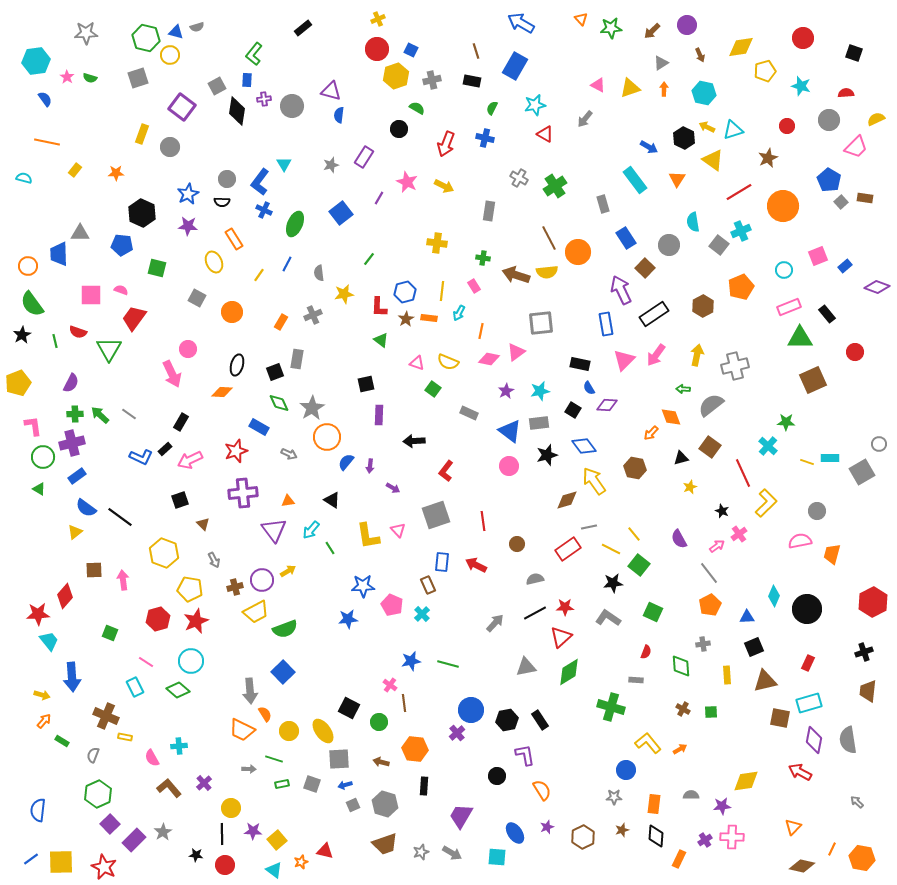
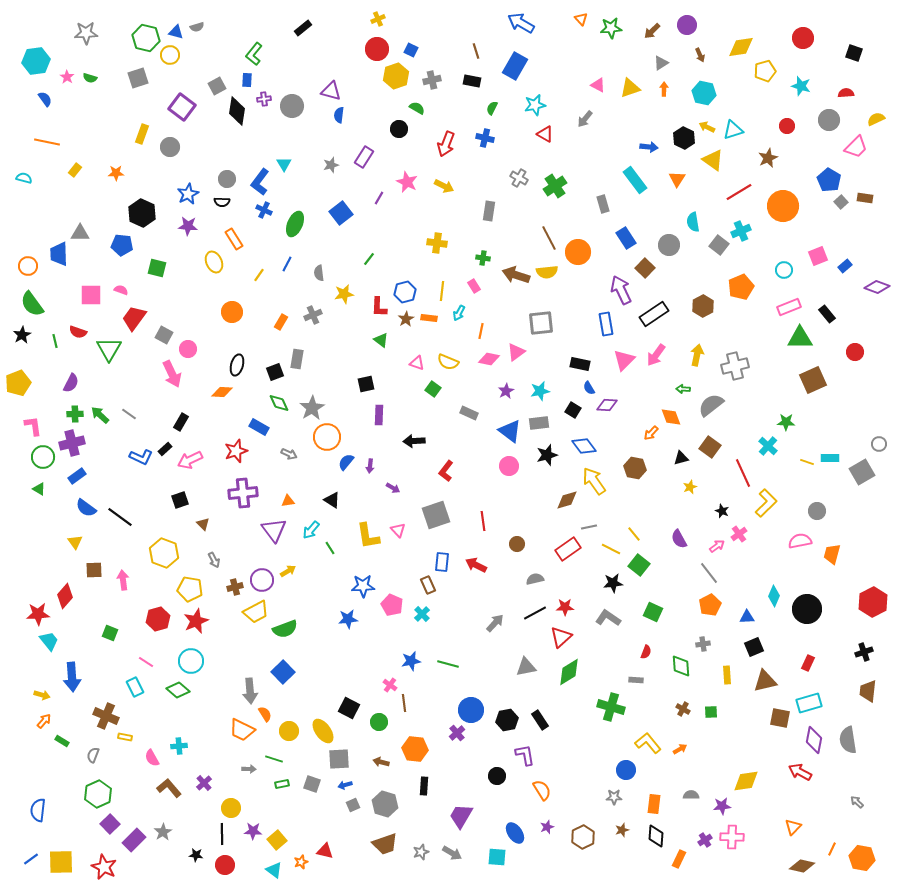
blue arrow at (649, 147): rotated 24 degrees counterclockwise
gray square at (197, 298): moved 33 px left, 37 px down
yellow triangle at (75, 532): moved 10 px down; rotated 28 degrees counterclockwise
